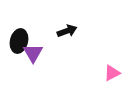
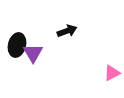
black ellipse: moved 2 px left, 4 px down
